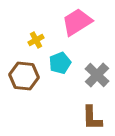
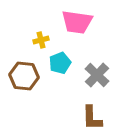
pink trapezoid: rotated 140 degrees counterclockwise
yellow cross: moved 5 px right; rotated 14 degrees clockwise
